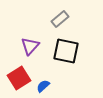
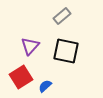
gray rectangle: moved 2 px right, 3 px up
red square: moved 2 px right, 1 px up
blue semicircle: moved 2 px right
